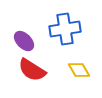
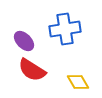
yellow diamond: moved 1 px left, 12 px down
